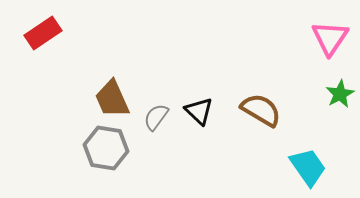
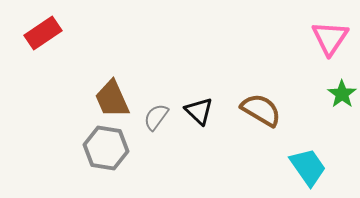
green star: moved 2 px right; rotated 8 degrees counterclockwise
